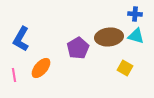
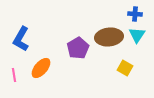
cyan triangle: moved 1 px right, 1 px up; rotated 48 degrees clockwise
